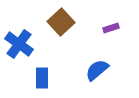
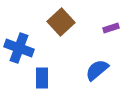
blue cross: moved 4 px down; rotated 16 degrees counterclockwise
